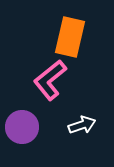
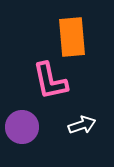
orange rectangle: moved 2 px right; rotated 18 degrees counterclockwise
pink L-shape: moved 1 px down; rotated 63 degrees counterclockwise
